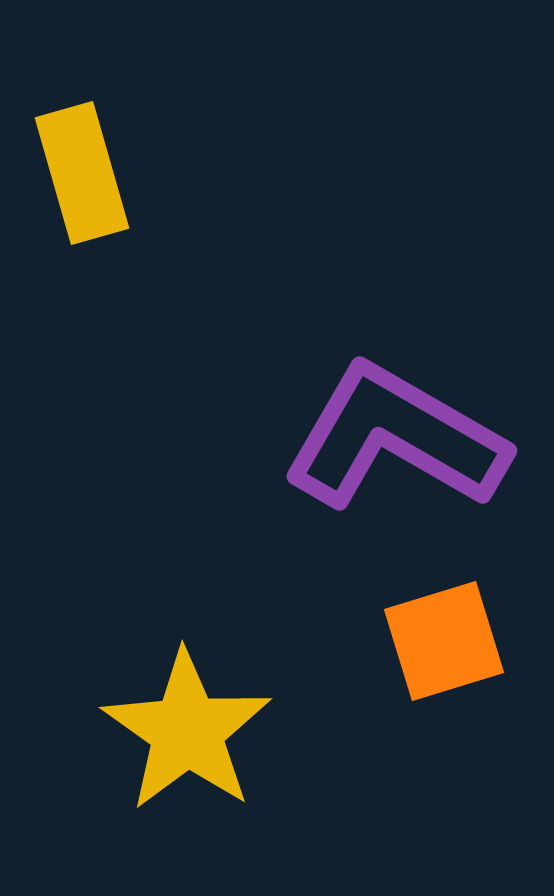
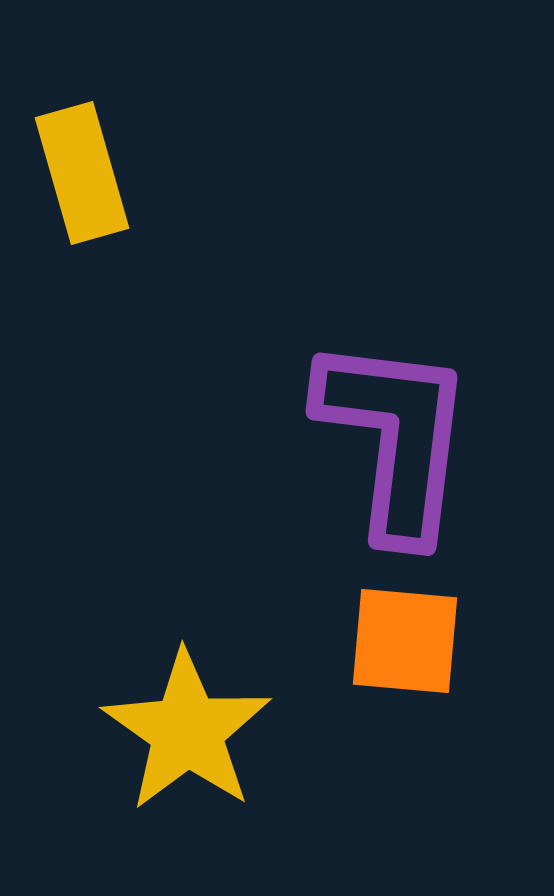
purple L-shape: rotated 67 degrees clockwise
orange square: moved 39 px left; rotated 22 degrees clockwise
